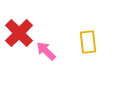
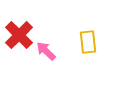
red cross: moved 2 px down
